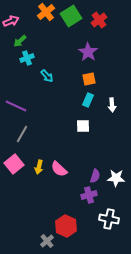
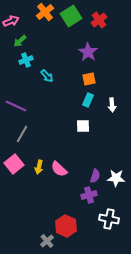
orange cross: moved 1 px left
cyan cross: moved 1 px left, 2 px down
